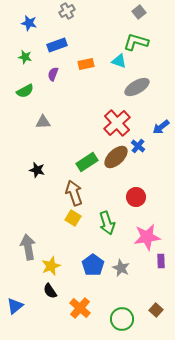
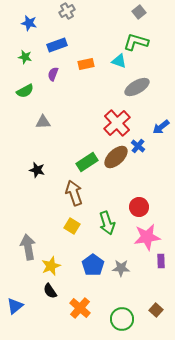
red circle: moved 3 px right, 10 px down
yellow square: moved 1 px left, 8 px down
gray star: rotated 24 degrees counterclockwise
